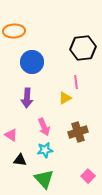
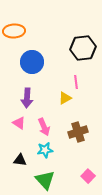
pink triangle: moved 8 px right, 12 px up
green triangle: moved 1 px right, 1 px down
